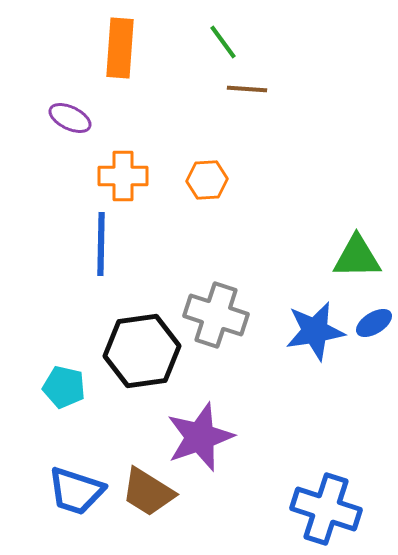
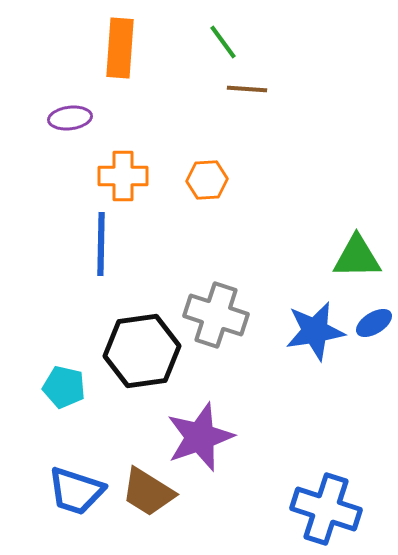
purple ellipse: rotated 33 degrees counterclockwise
